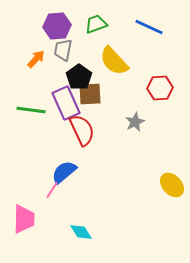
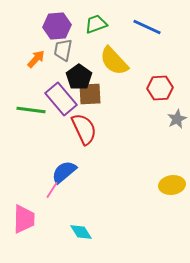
blue line: moved 2 px left
purple rectangle: moved 5 px left, 4 px up; rotated 16 degrees counterclockwise
gray star: moved 42 px right, 3 px up
red semicircle: moved 2 px right, 1 px up
yellow ellipse: rotated 55 degrees counterclockwise
